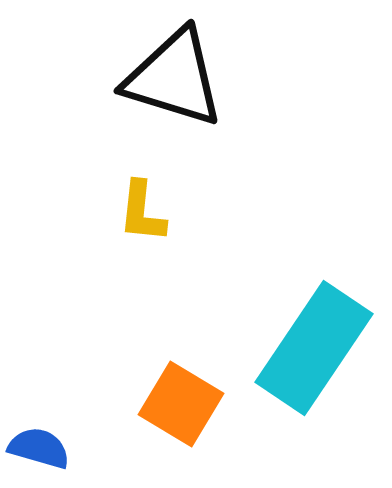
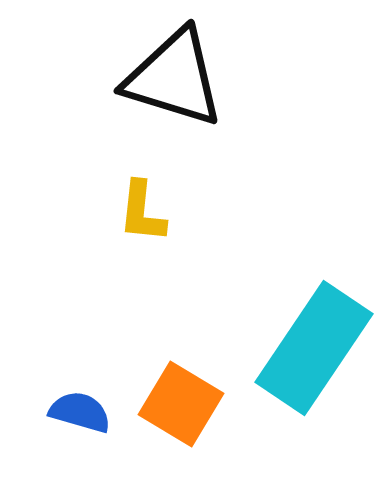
blue semicircle: moved 41 px right, 36 px up
